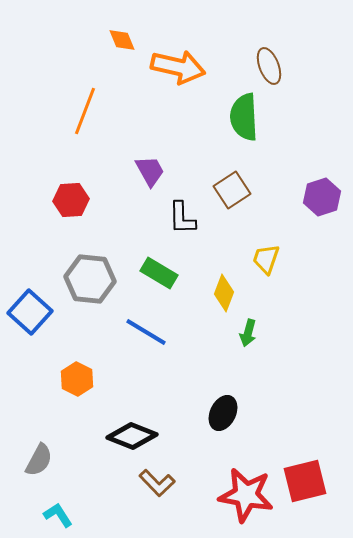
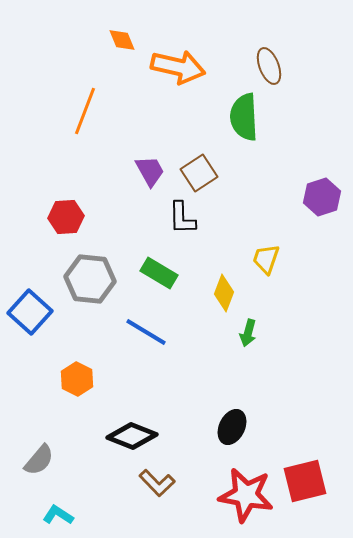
brown square: moved 33 px left, 17 px up
red hexagon: moved 5 px left, 17 px down
black ellipse: moved 9 px right, 14 px down
gray semicircle: rotated 12 degrees clockwise
cyan L-shape: rotated 24 degrees counterclockwise
